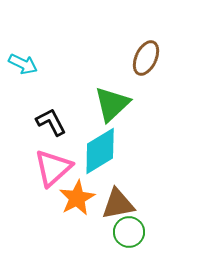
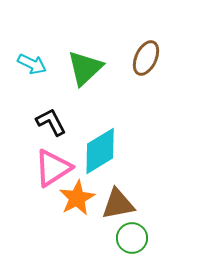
cyan arrow: moved 9 px right
green triangle: moved 27 px left, 36 px up
pink triangle: rotated 9 degrees clockwise
green circle: moved 3 px right, 6 px down
